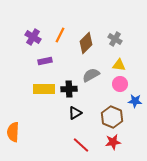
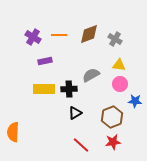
orange line: moved 1 px left; rotated 63 degrees clockwise
brown diamond: moved 3 px right, 9 px up; rotated 25 degrees clockwise
brown hexagon: rotated 15 degrees clockwise
